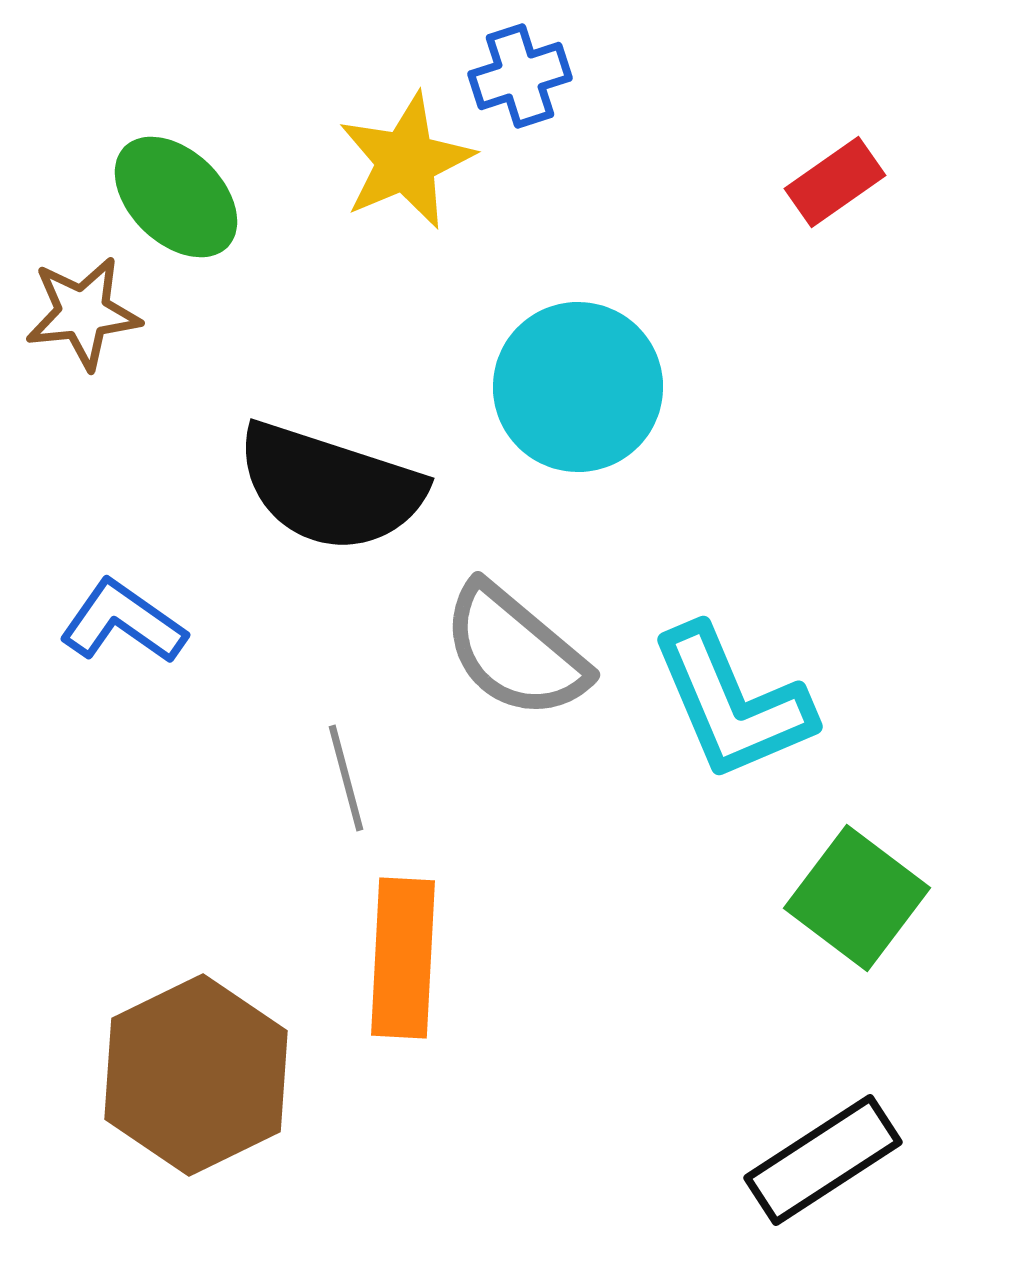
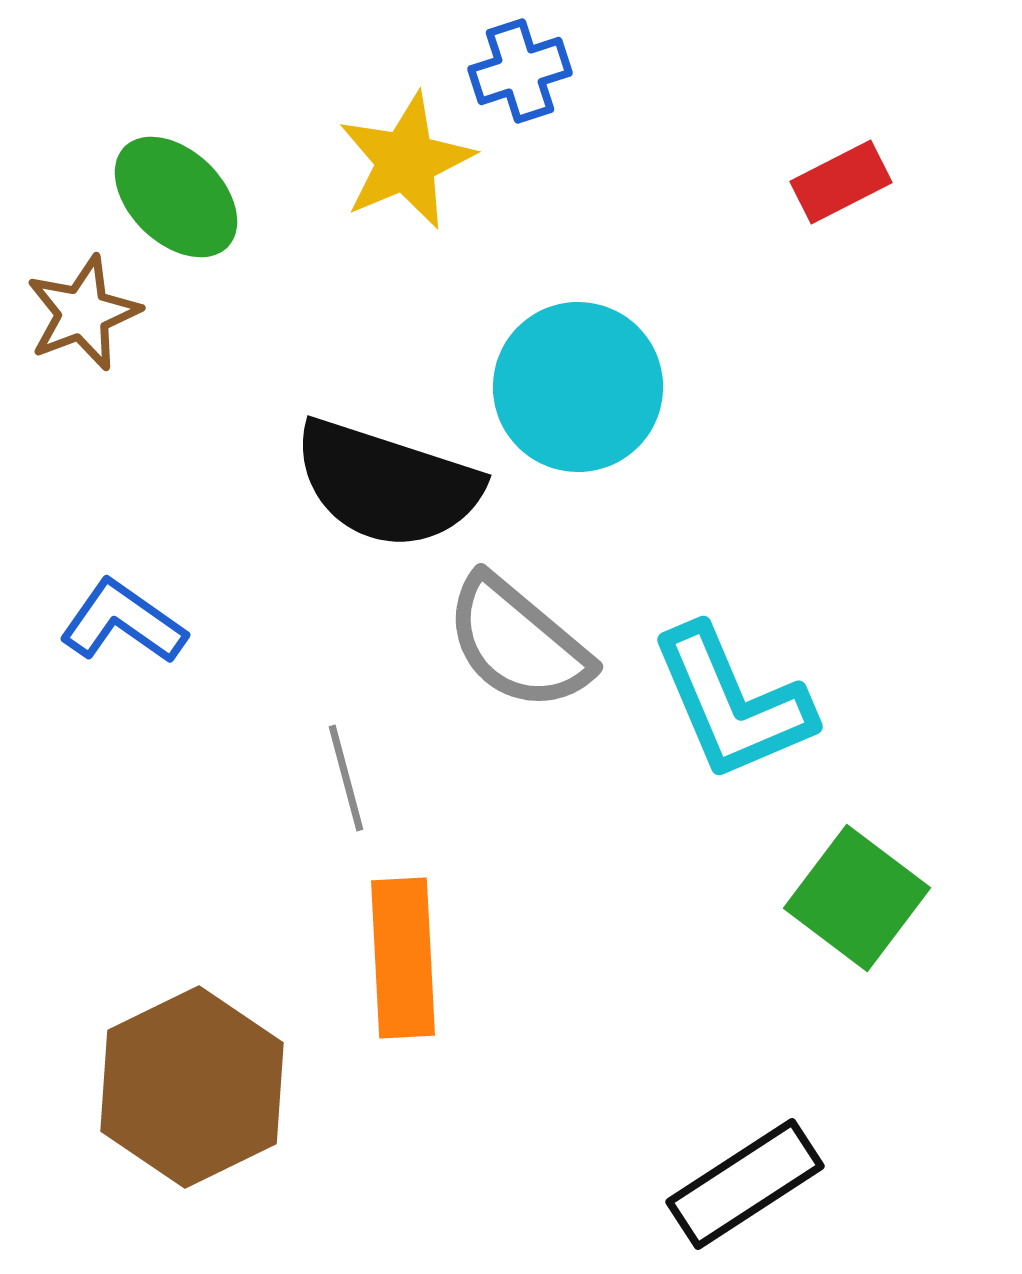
blue cross: moved 5 px up
red rectangle: moved 6 px right; rotated 8 degrees clockwise
brown star: rotated 15 degrees counterclockwise
black semicircle: moved 57 px right, 3 px up
gray semicircle: moved 3 px right, 8 px up
orange rectangle: rotated 6 degrees counterclockwise
brown hexagon: moved 4 px left, 12 px down
black rectangle: moved 78 px left, 24 px down
